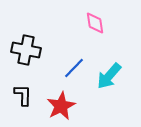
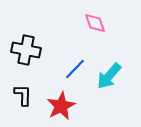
pink diamond: rotated 10 degrees counterclockwise
blue line: moved 1 px right, 1 px down
